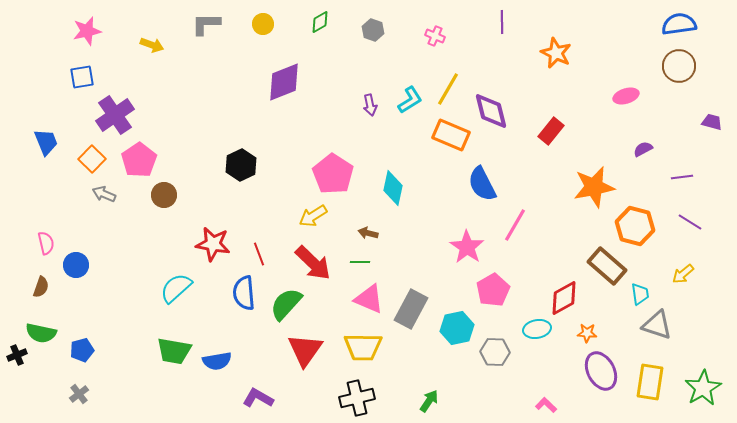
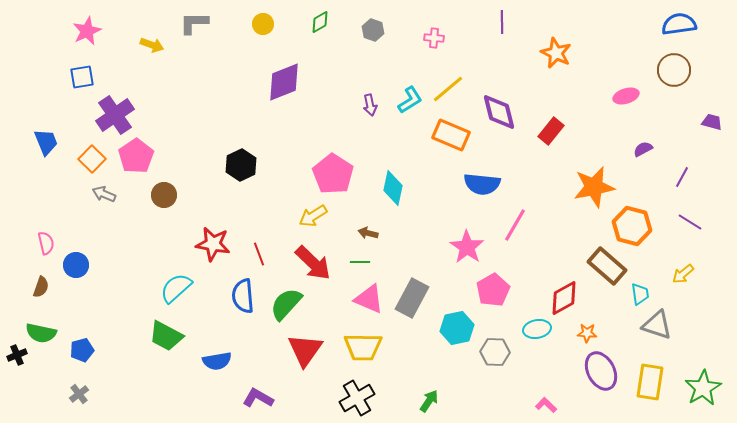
gray L-shape at (206, 24): moved 12 px left, 1 px up
pink star at (87, 31): rotated 12 degrees counterclockwise
pink cross at (435, 36): moved 1 px left, 2 px down; rotated 18 degrees counterclockwise
brown circle at (679, 66): moved 5 px left, 4 px down
yellow line at (448, 89): rotated 20 degrees clockwise
purple diamond at (491, 111): moved 8 px right, 1 px down
pink pentagon at (139, 160): moved 3 px left, 4 px up
purple line at (682, 177): rotated 55 degrees counterclockwise
blue semicircle at (482, 184): rotated 57 degrees counterclockwise
orange hexagon at (635, 226): moved 3 px left
blue semicircle at (244, 293): moved 1 px left, 3 px down
gray rectangle at (411, 309): moved 1 px right, 11 px up
green trapezoid at (174, 351): moved 8 px left, 15 px up; rotated 18 degrees clockwise
black cross at (357, 398): rotated 16 degrees counterclockwise
